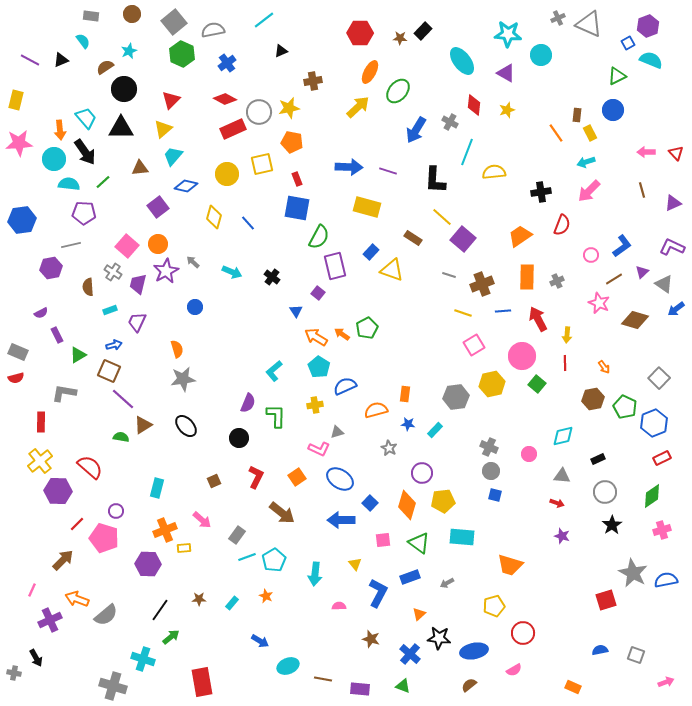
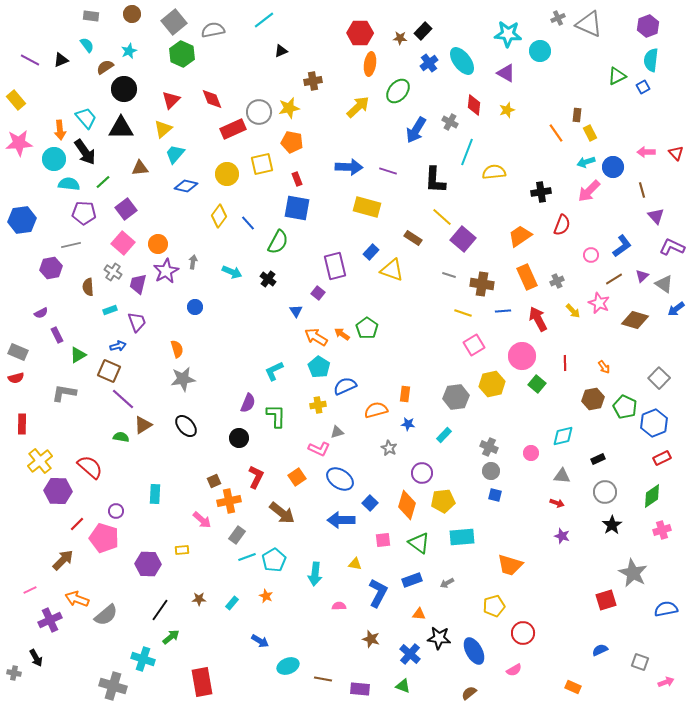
cyan semicircle at (83, 41): moved 4 px right, 4 px down
blue square at (628, 43): moved 15 px right, 44 px down
cyan circle at (541, 55): moved 1 px left, 4 px up
cyan semicircle at (651, 60): rotated 105 degrees counterclockwise
blue cross at (227, 63): moved 202 px right
orange ellipse at (370, 72): moved 8 px up; rotated 20 degrees counterclockwise
red diamond at (225, 99): moved 13 px left; rotated 40 degrees clockwise
yellow rectangle at (16, 100): rotated 54 degrees counterclockwise
blue circle at (613, 110): moved 57 px down
cyan trapezoid at (173, 156): moved 2 px right, 2 px up
purple triangle at (673, 203): moved 17 px left, 13 px down; rotated 48 degrees counterclockwise
purple square at (158, 207): moved 32 px left, 2 px down
yellow diamond at (214, 217): moved 5 px right, 1 px up; rotated 20 degrees clockwise
green semicircle at (319, 237): moved 41 px left, 5 px down
pink square at (127, 246): moved 4 px left, 3 px up
gray arrow at (193, 262): rotated 56 degrees clockwise
purple triangle at (642, 272): moved 4 px down
black cross at (272, 277): moved 4 px left, 2 px down
orange rectangle at (527, 277): rotated 25 degrees counterclockwise
brown cross at (482, 284): rotated 30 degrees clockwise
purple trapezoid at (137, 322): rotated 135 degrees clockwise
green pentagon at (367, 328): rotated 10 degrees counterclockwise
yellow arrow at (567, 335): moved 6 px right, 24 px up; rotated 49 degrees counterclockwise
blue arrow at (114, 345): moved 4 px right, 1 px down
cyan L-shape at (274, 371): rotated 15 degrees clockwise
yellow cross at (315, 405): moved 3 px right
red rectangle at (41, 422): moved 19 px left, 2 px down
cyan rectangle at (435, 430): moved 9 px right, 5 px down
pink circle at (529, 454): moved 2 px right, 1 px up
cyan rectangle at (157, 488): moved 2 px left, 6 px down; rotated 12 degrees counterclockwise
orange cross at (165, 530): moved 64 px right, 29 px up; rotated 10 degrees clockwise
cyan rectangle at (462, 537): rotated 10 degrees counterclockwise
yellow rectangle at (184, 548): moved 2 px left, 2 px down
yellow triangle at (355, 564): rotated 40 degrees counterclockwise
blue rectangle at (410, 577): moved 2 px right, 3 px down
blue semicircle at (666, 580): moved 29 px down
pink line at (32, 590): moved 2 px left; rotated 40 degrees clockwise
orange triangle at (419, 614): rotated 48 degrees clockwise
blue semicircle at (600, 650): rotated 14 degrees counterclockwise
blue ellipse at (474, 651): rotated 72 degrees clockwise
gray square at (636, 655): moved 4 px right, 7 px down
brown semicircle at (469, 685): moved 8 px down
